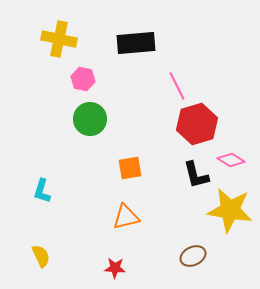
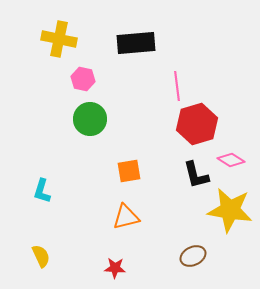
pink line: rotated 20 degrees clockwise
orange square: moved 1 px left, 3 px down
